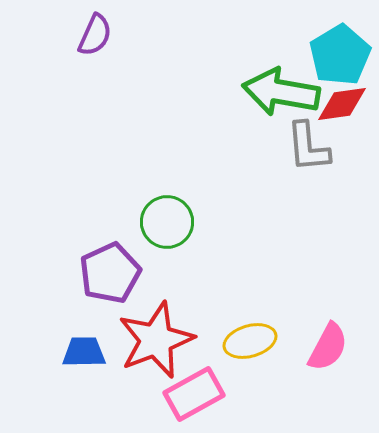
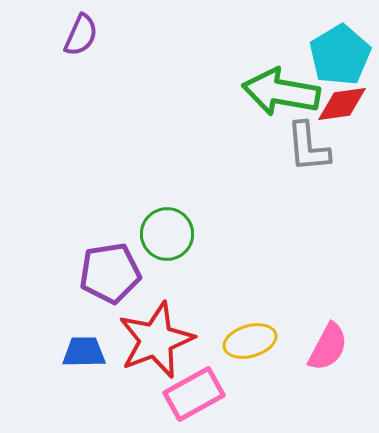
purple semicircle: moved 14 px left
green circle: moved 12 px down
purple pentagon: rotated 16 degrees clockwise
